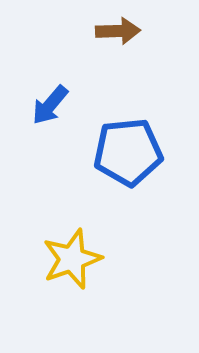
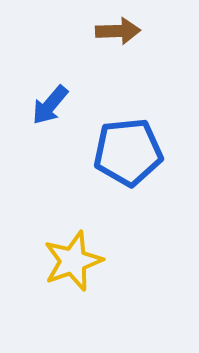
yellow star: moved 1 px right, 2 px down
